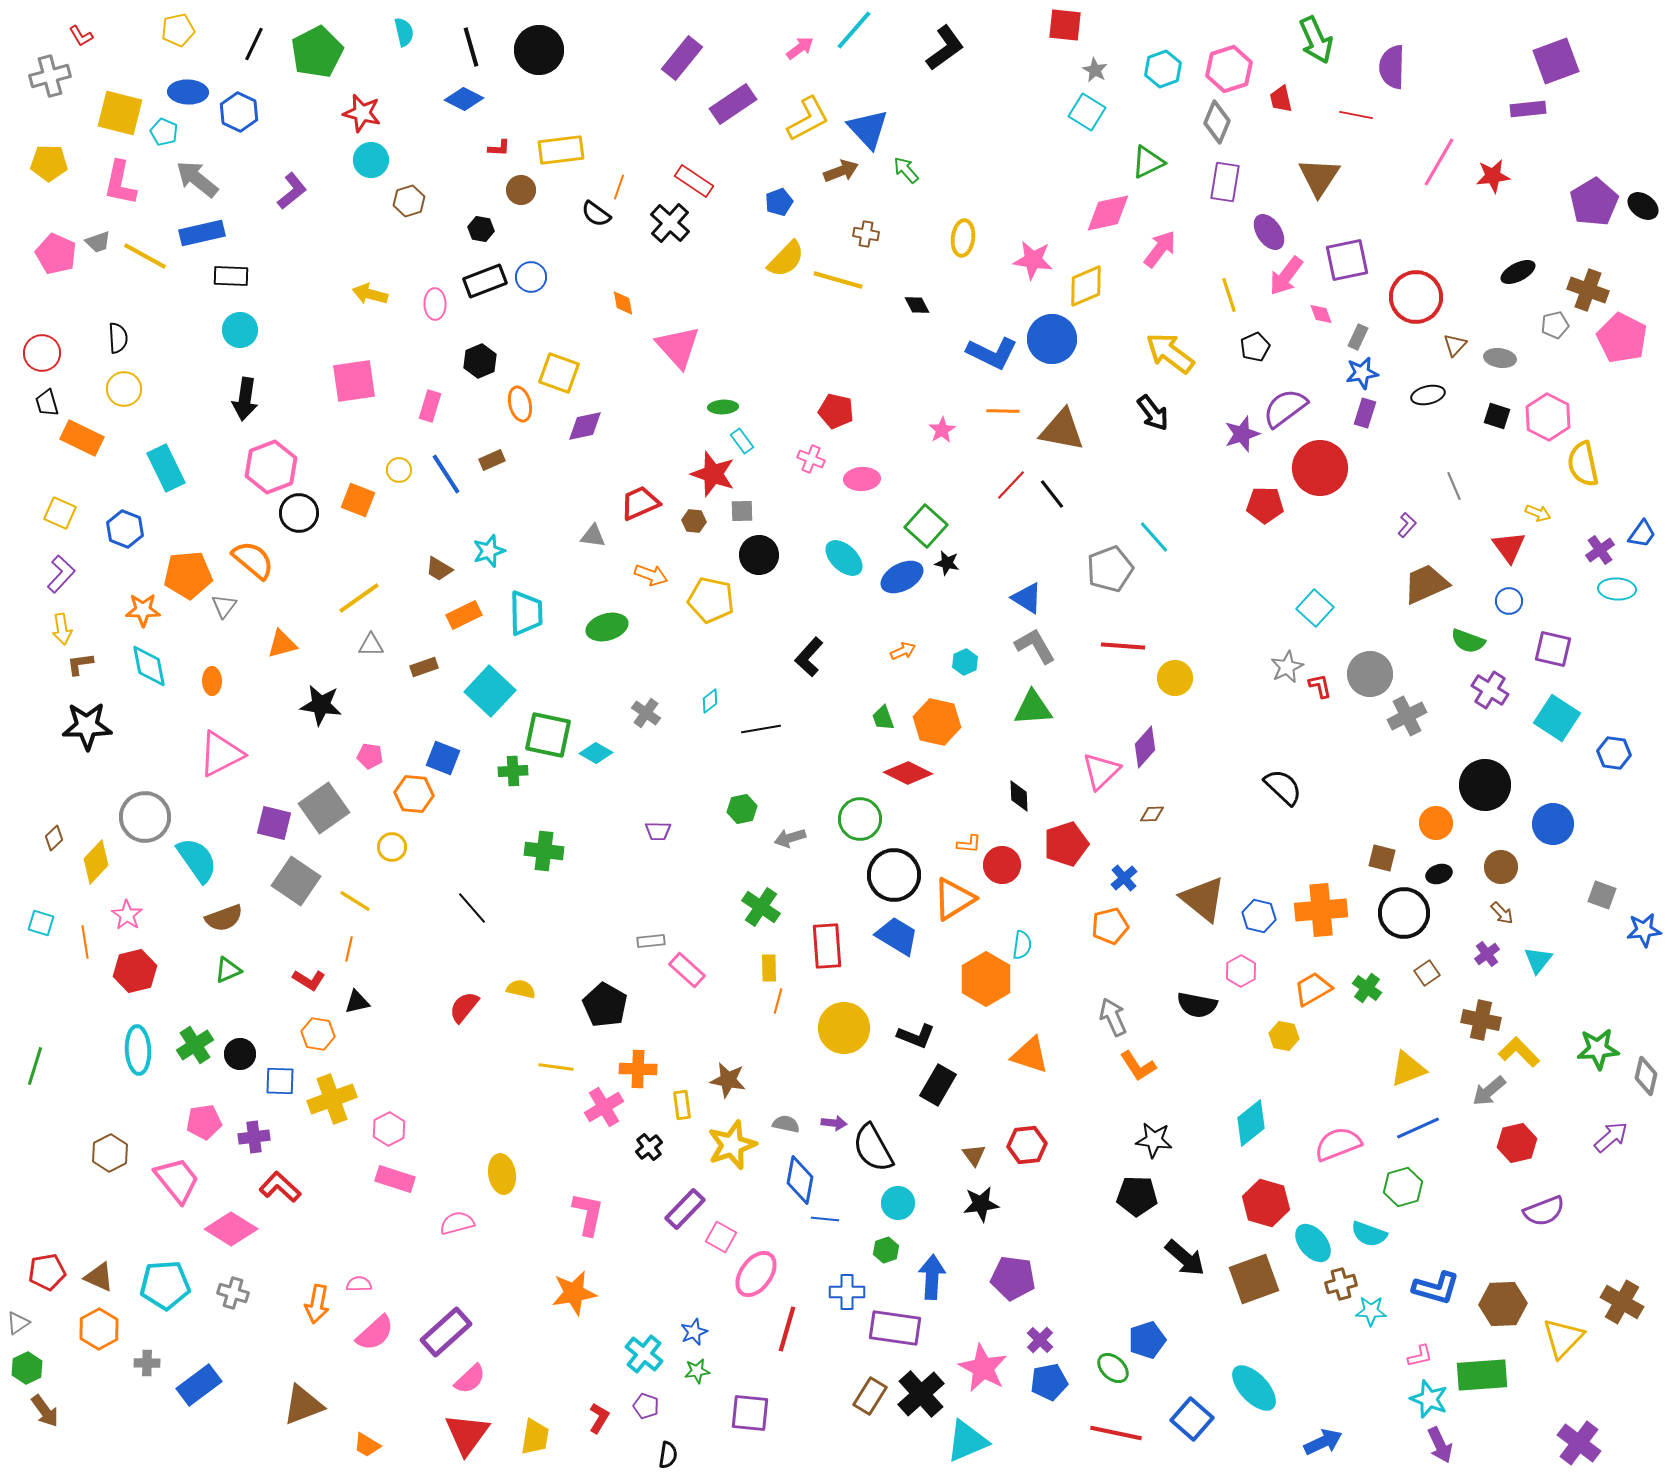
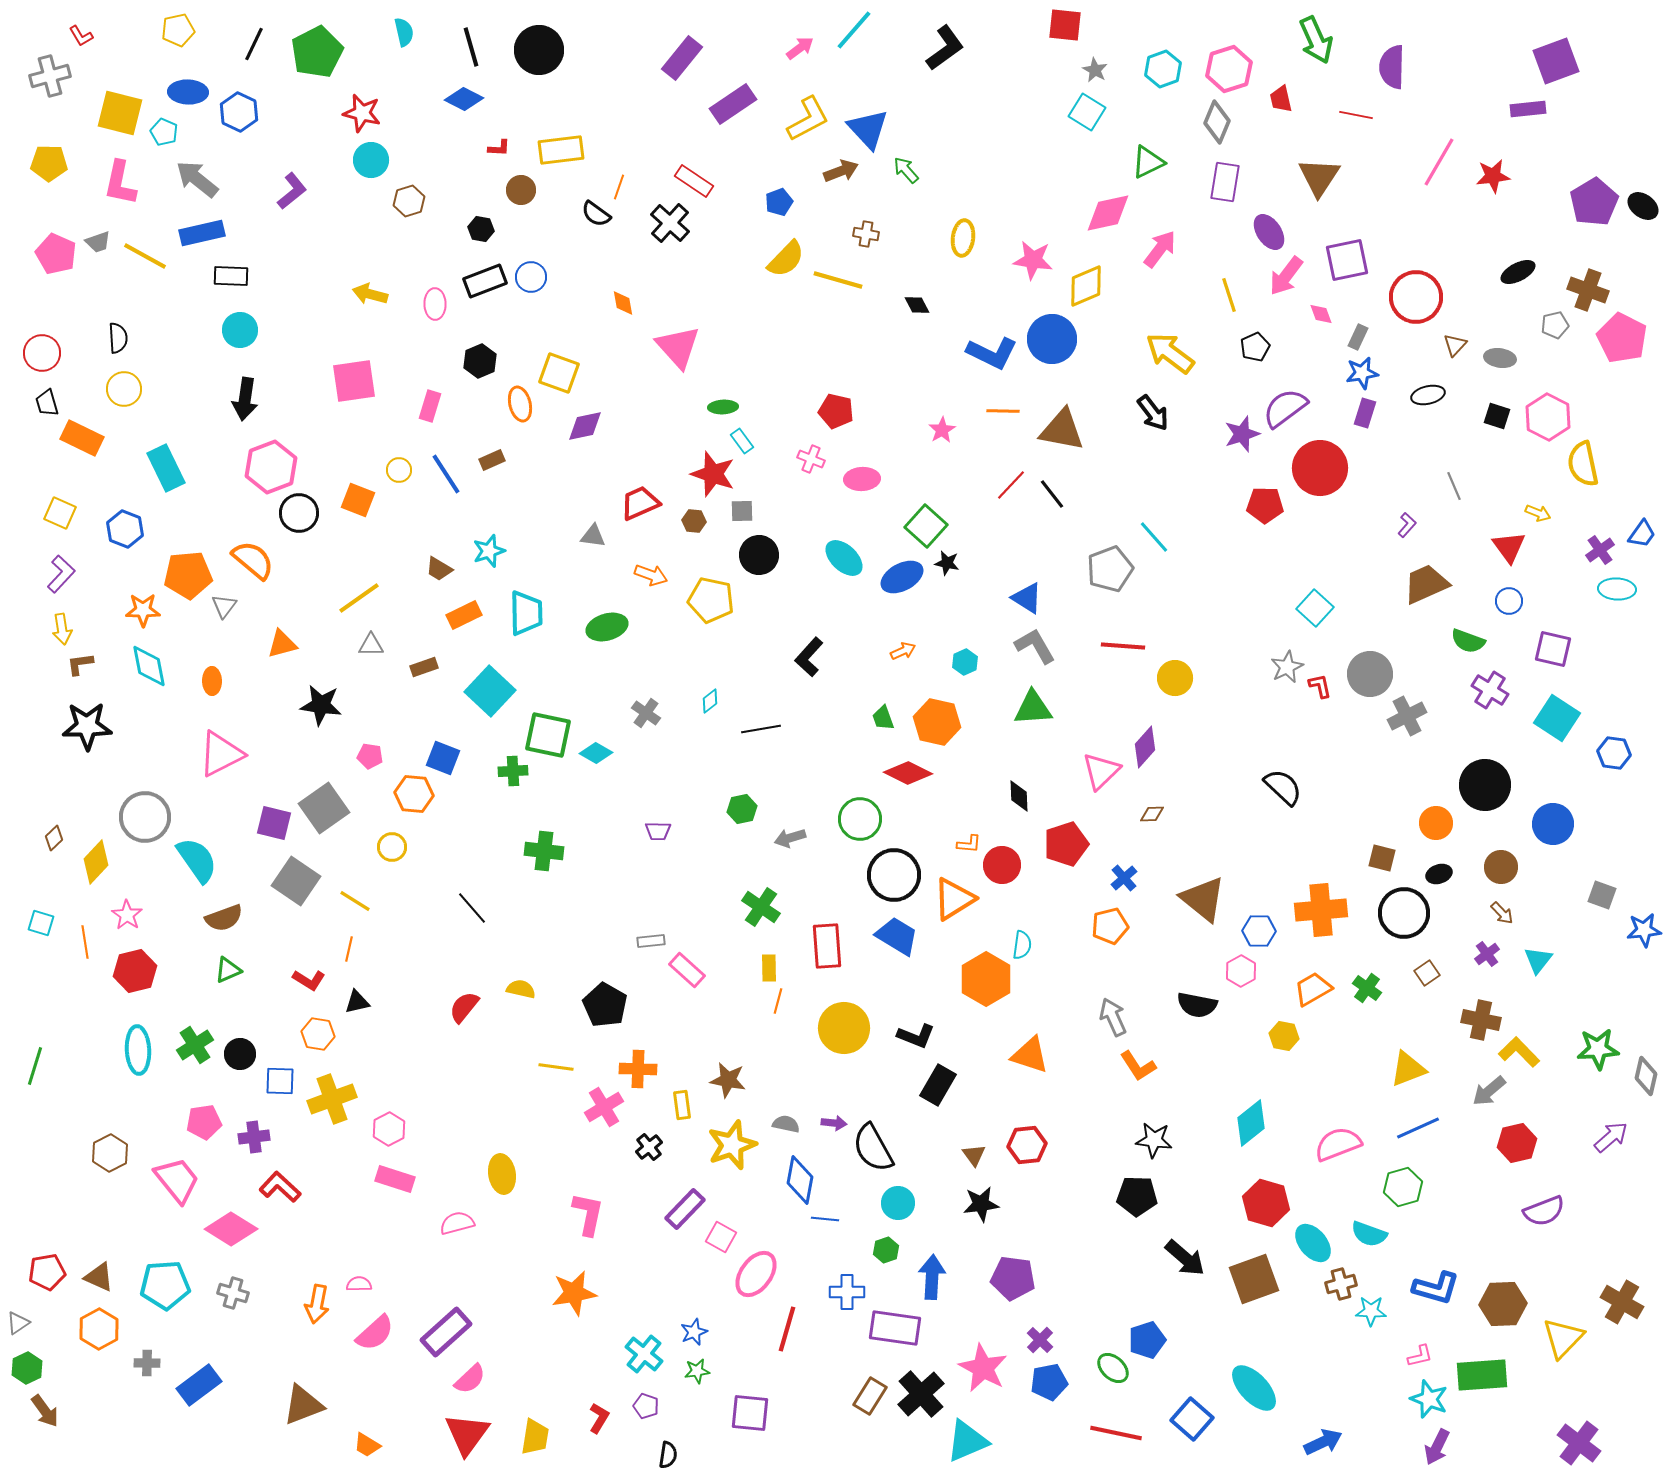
blue hexagon at (1259, 916): moved 15 px down; rotated 12 degrees counterclockwise
purple arrow at (1440, 1445): moved 3 px left, 2 px down; rotated 51 degrees clockwise
